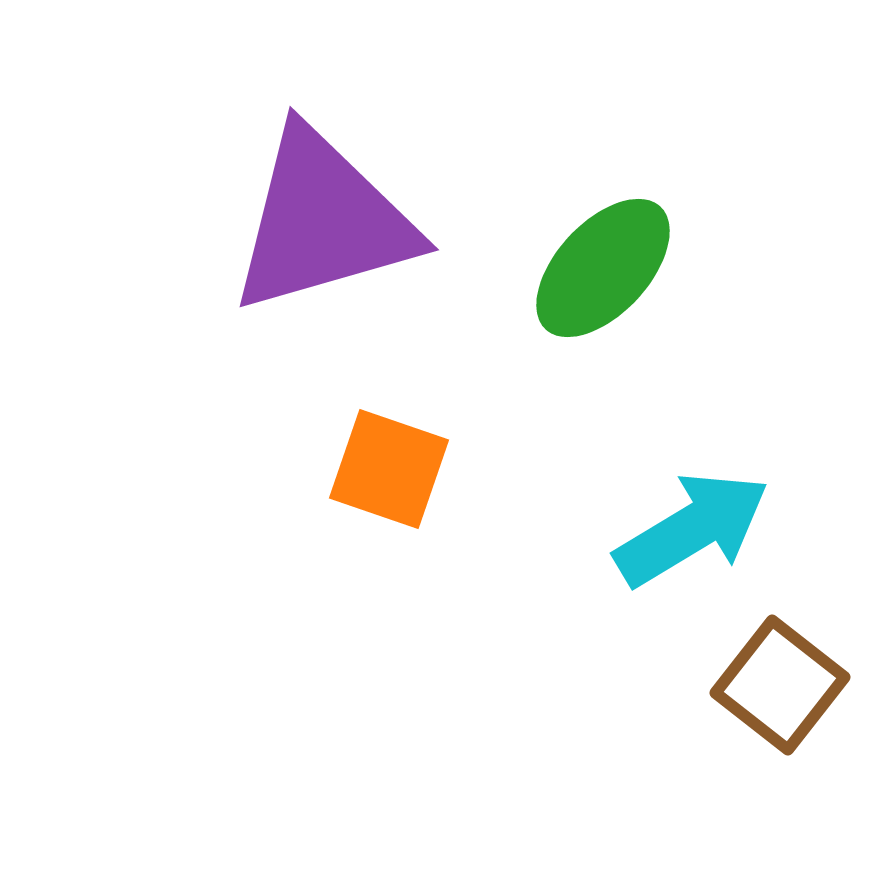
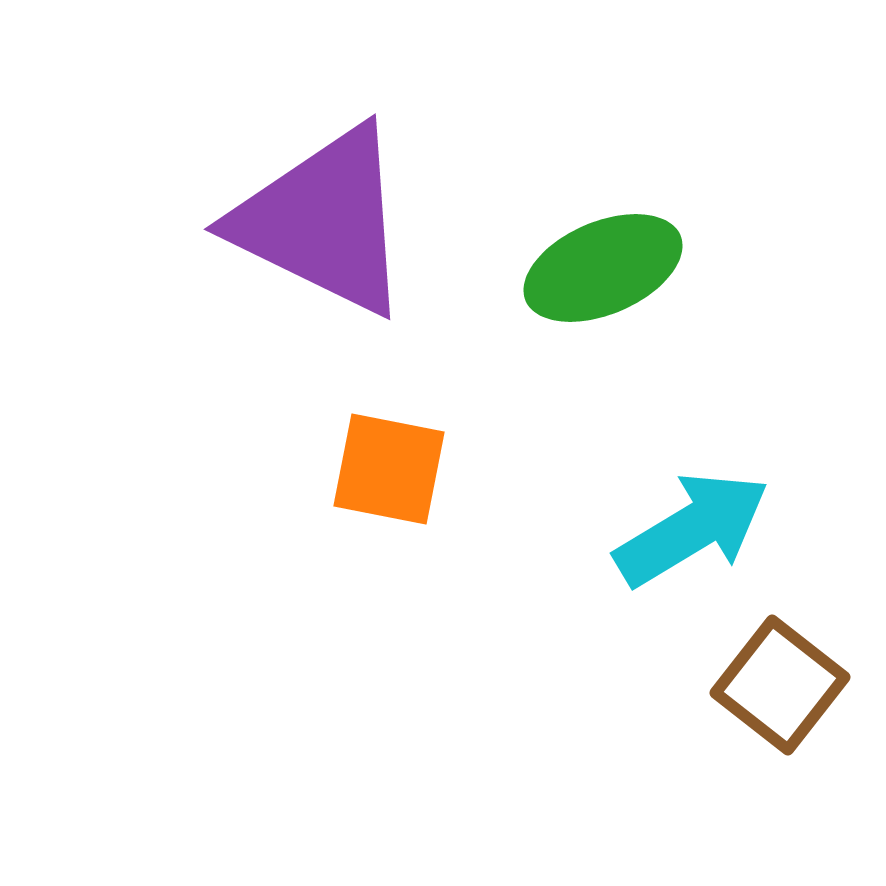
purple triangle: rotated 42 degrees clockwise
green ellipse: rotated 24 degrees clockwise
orange square: rotated 8 degrees counterclockwise
